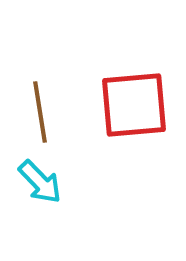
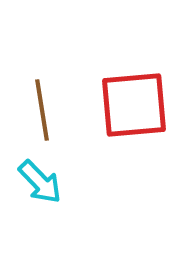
brown line: moved 2 px right, 2 px up
